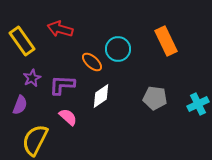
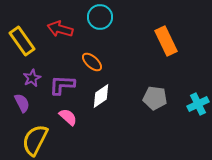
cyan circle: moved 18 px left, 32 px up
purple semicircle: moved 2 px right, 2 px up; rotated 48 degrees counterclockwise
